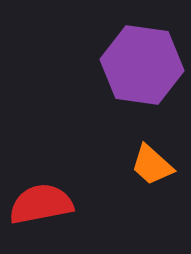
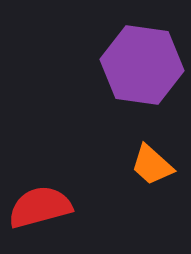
red semicircle: moved 1 px left, 3 px down; rotated 4 degrees counterclockwise
